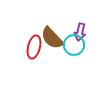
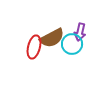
brown semicircle: rotated 75 degrees counterclockwise
cyan circle: moved 2 px left, 1 px up
